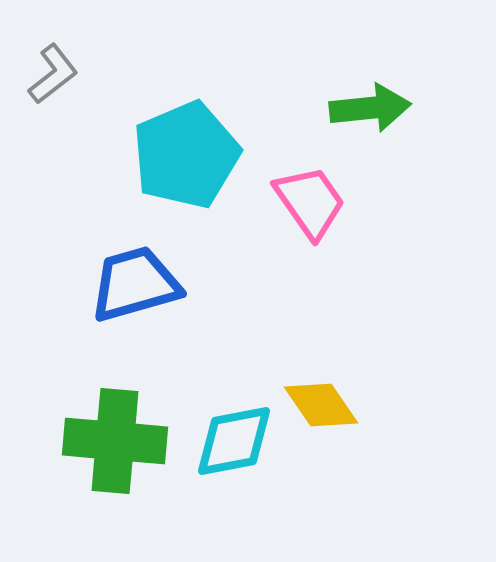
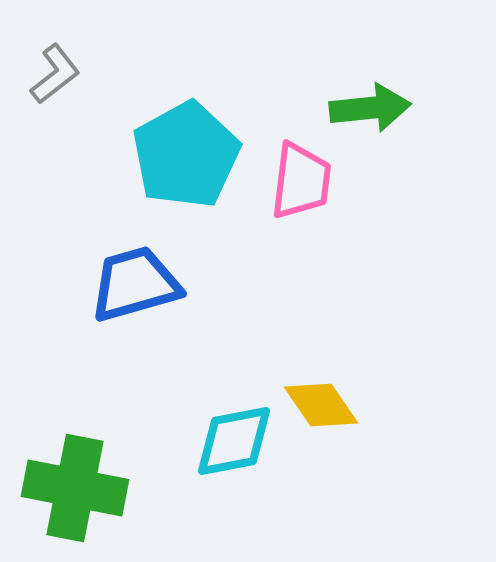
gray L-shape: moved 2 px right
cyan pentagon: rotated 6 degrees counterclockwise
pink trapezoid: moved 9 px left, 21 px up; rotated 42 degrees clockwise
green cross: moved 40 px left, 47 px down; rotated 6 degrees clockwise
